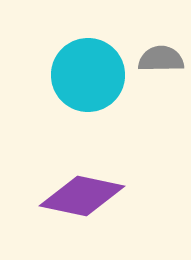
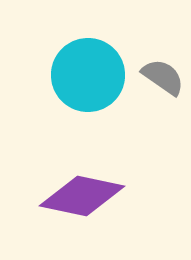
gray semicircle: moved 2 px right, 18 px down; rotated 36 degrees clockwise
